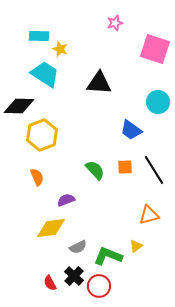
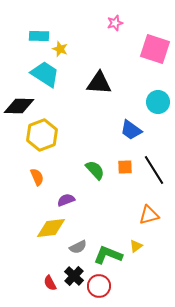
green L-shape: moved 1 px up
